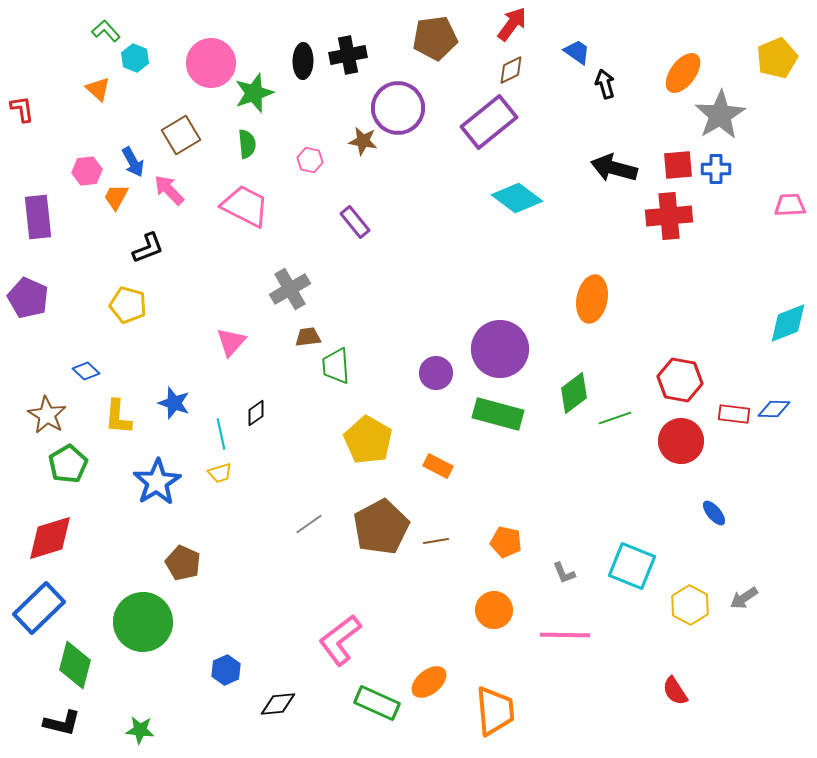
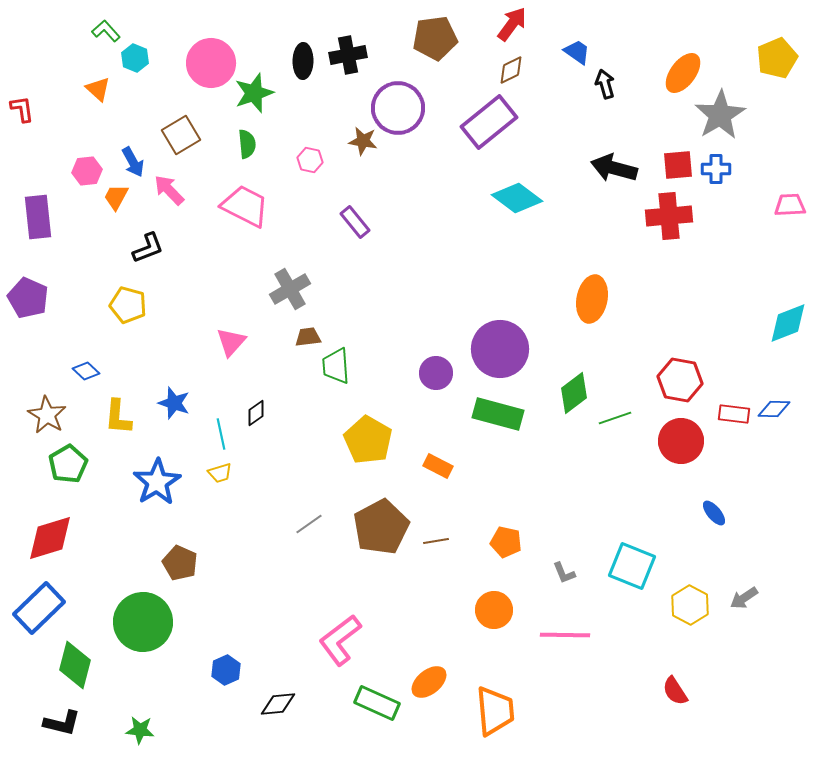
brown pentagon at (183, 563): moved 3 px left
